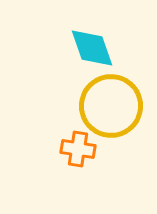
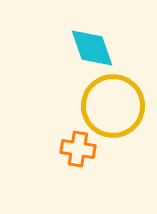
yellow circle: moved 2 px right
